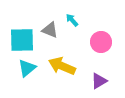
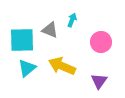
cyan arrow: rotated 64 degrees clockwise
purple triangle: rotated 24 degrees counterclockwise
